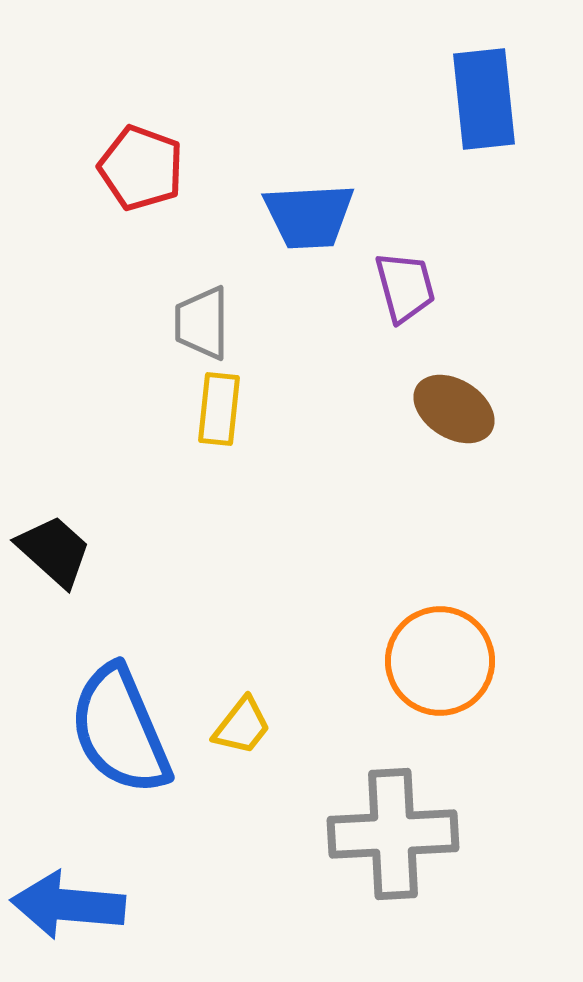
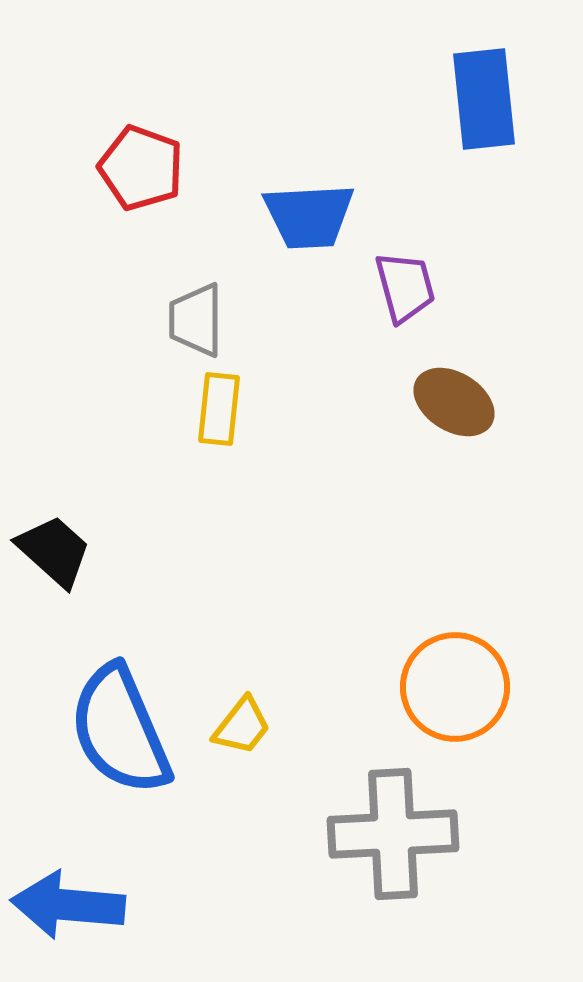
gray trapezoid: moved 6 px left, 3 px up
brown ellipse: moved 7 px up
orange circle: moved 15 px right, 26 px down
